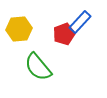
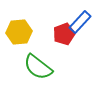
yellow hexagon: moved 3 px down
green semicircle: rotated 12 degrees counterclockwise
